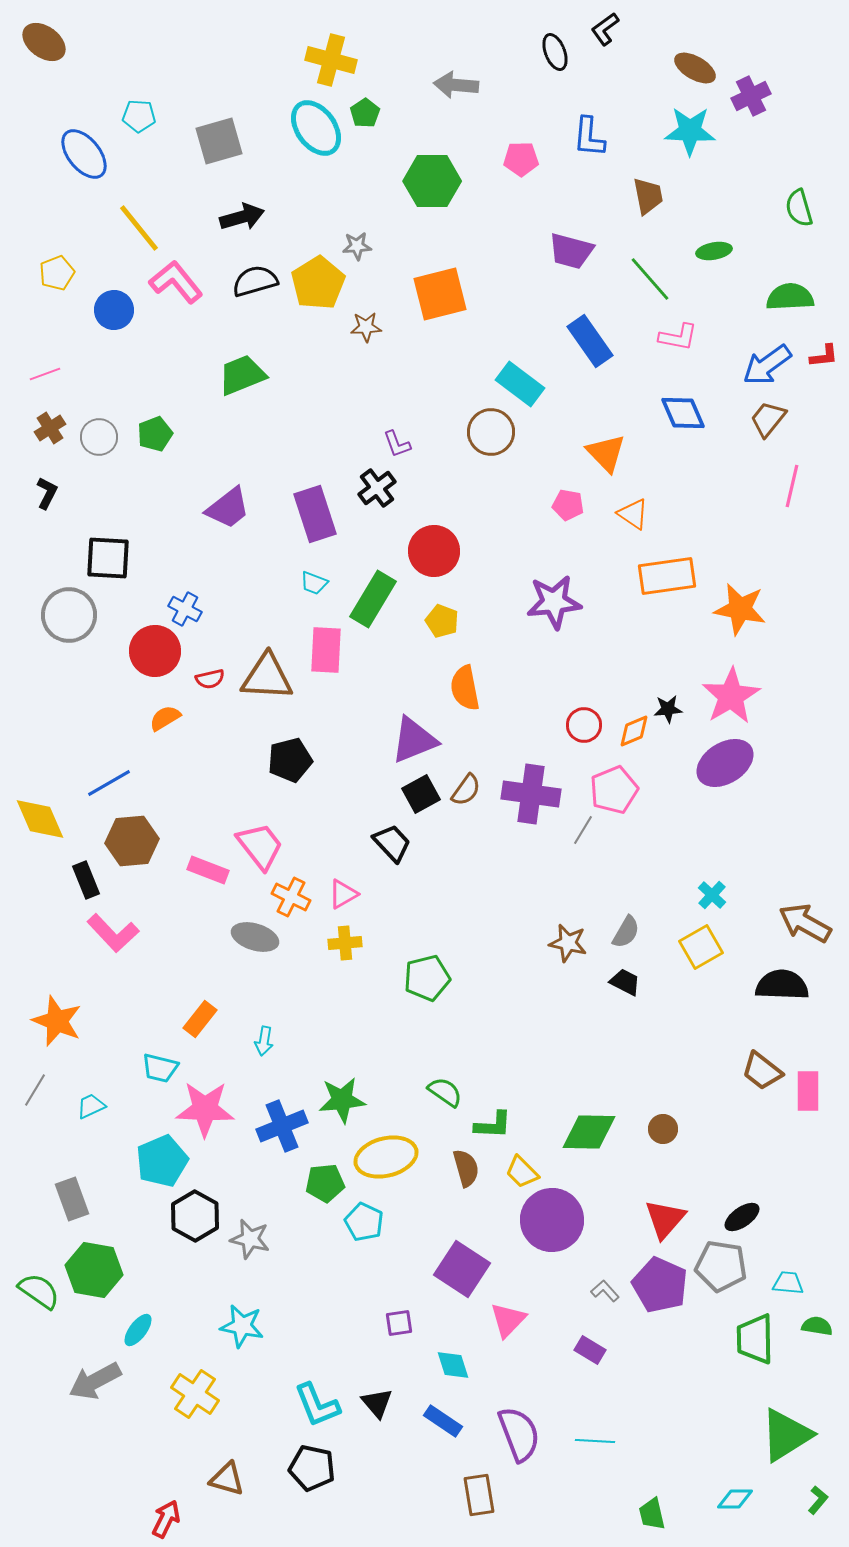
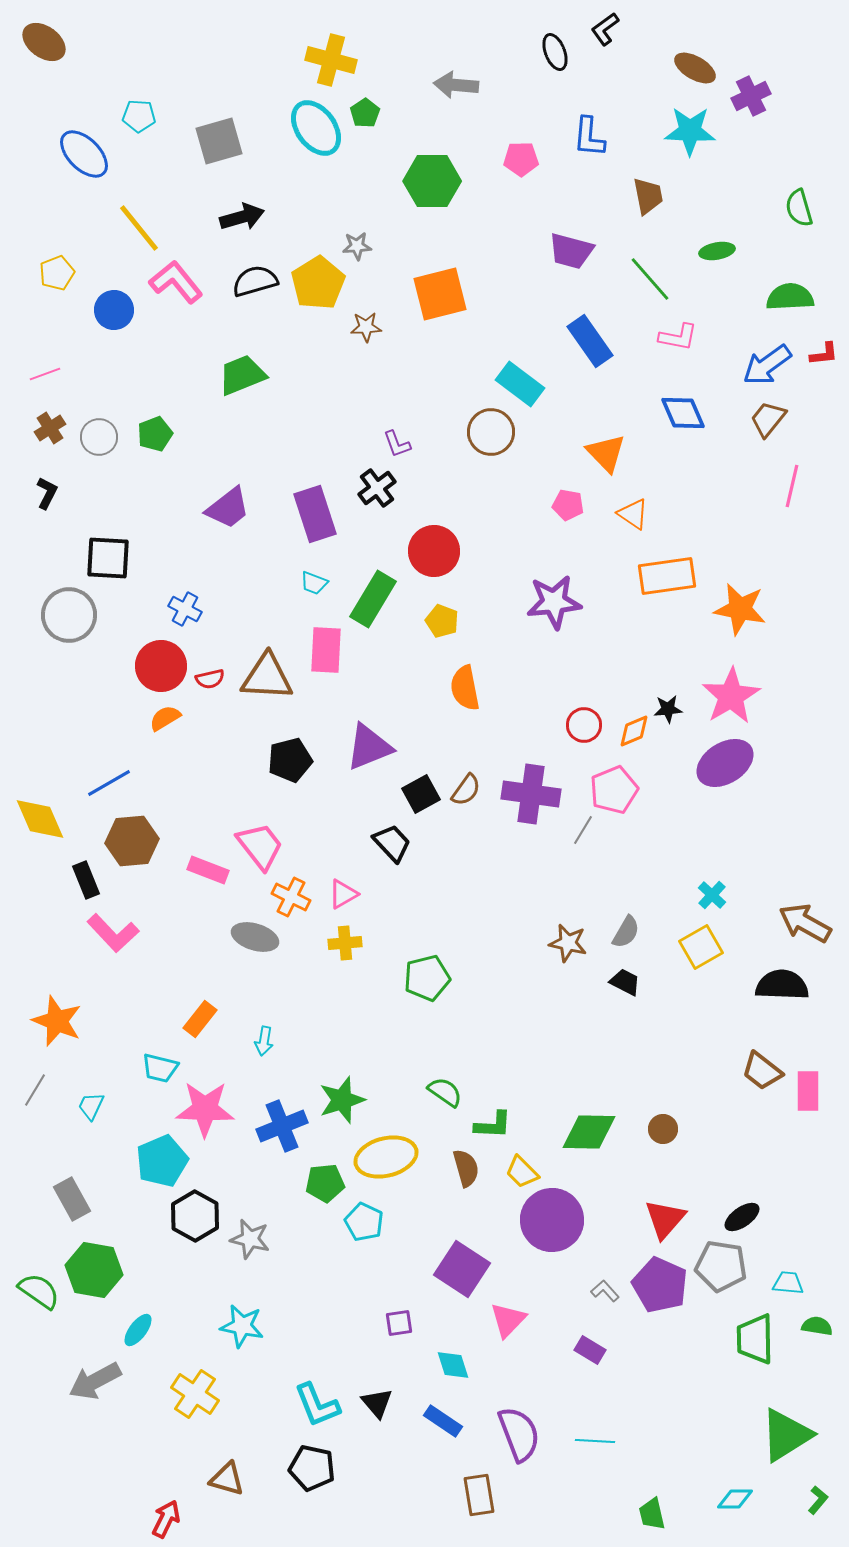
blue ellipse at (84, 154): rotated 6 degrees counterclockwise
green ellipse at (714, 251): moved 3 px right
red L-shape at (824, 356): moved 2 px up
red circle at (155, 651): moved 6 px right, 15 px down
purple triangle at (414, 740): moved 45 px left, 7 px down
green star at (342, 1100): rotated 12 degrees counterclockwise
cyan trapezoid at (91, 1106): rotated 40 degrees counterclockwise
gray rectangle at (72, 1199): rotated 9 degrees counterclockwise
